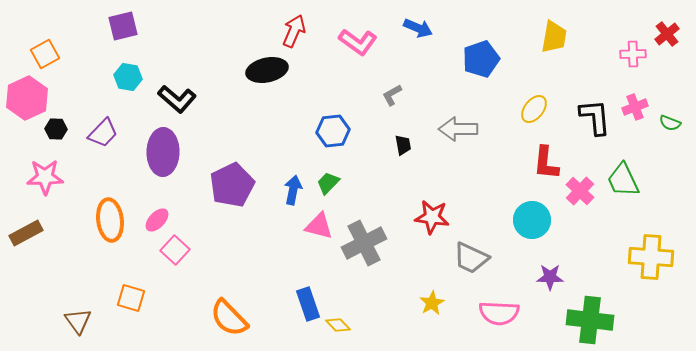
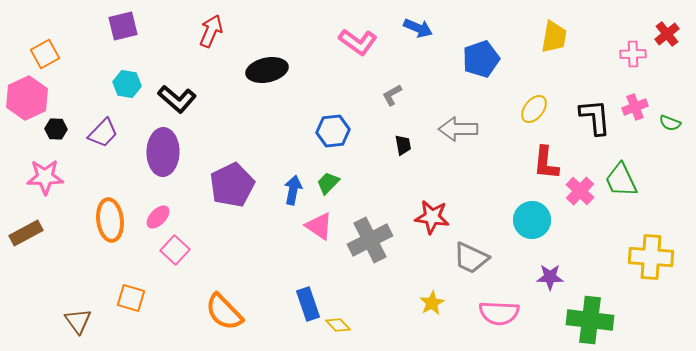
red arrow at (294, 31): moved 83 px left
cyan hexagon at (128, 77): moved 1 px left, 7 px down
green trapezoid at (623, 180): moved 2 px left
pink ellipse at (157, 220): moved 1 px right, 3 px up
pink triangle at (319, 226): rotated 20 degrees clockwise
gray cross at (364, 243): moved 6 px right, 3 px up
orange semicircle at (229, 318): moved 5 px left, 6 px up
